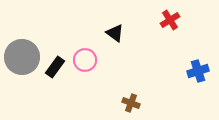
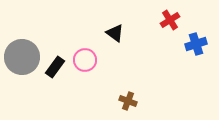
blue cross: moved 2 px left, 27 px up
brown cross: moved 3 px left, 2 px up
